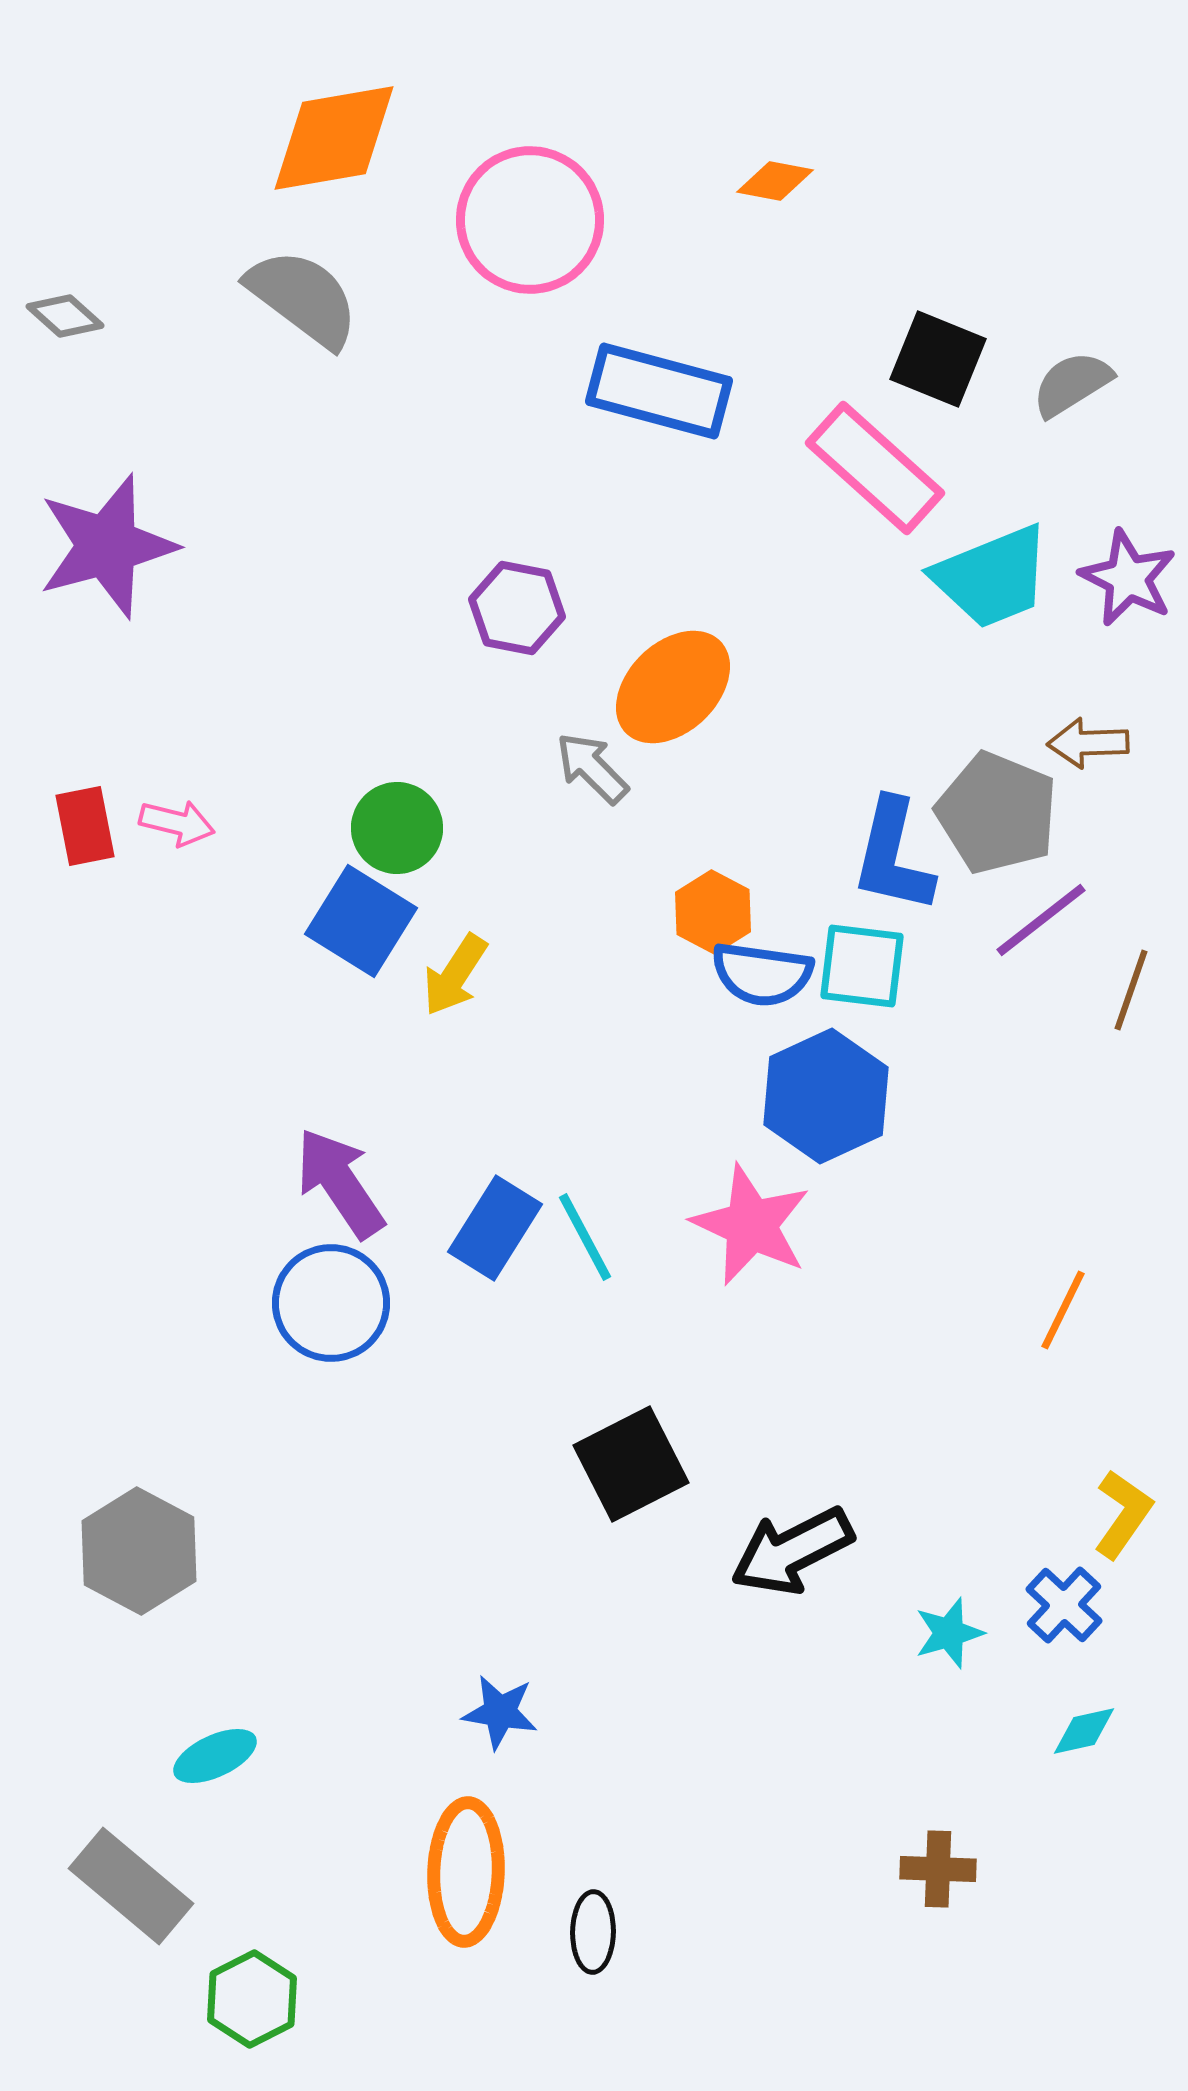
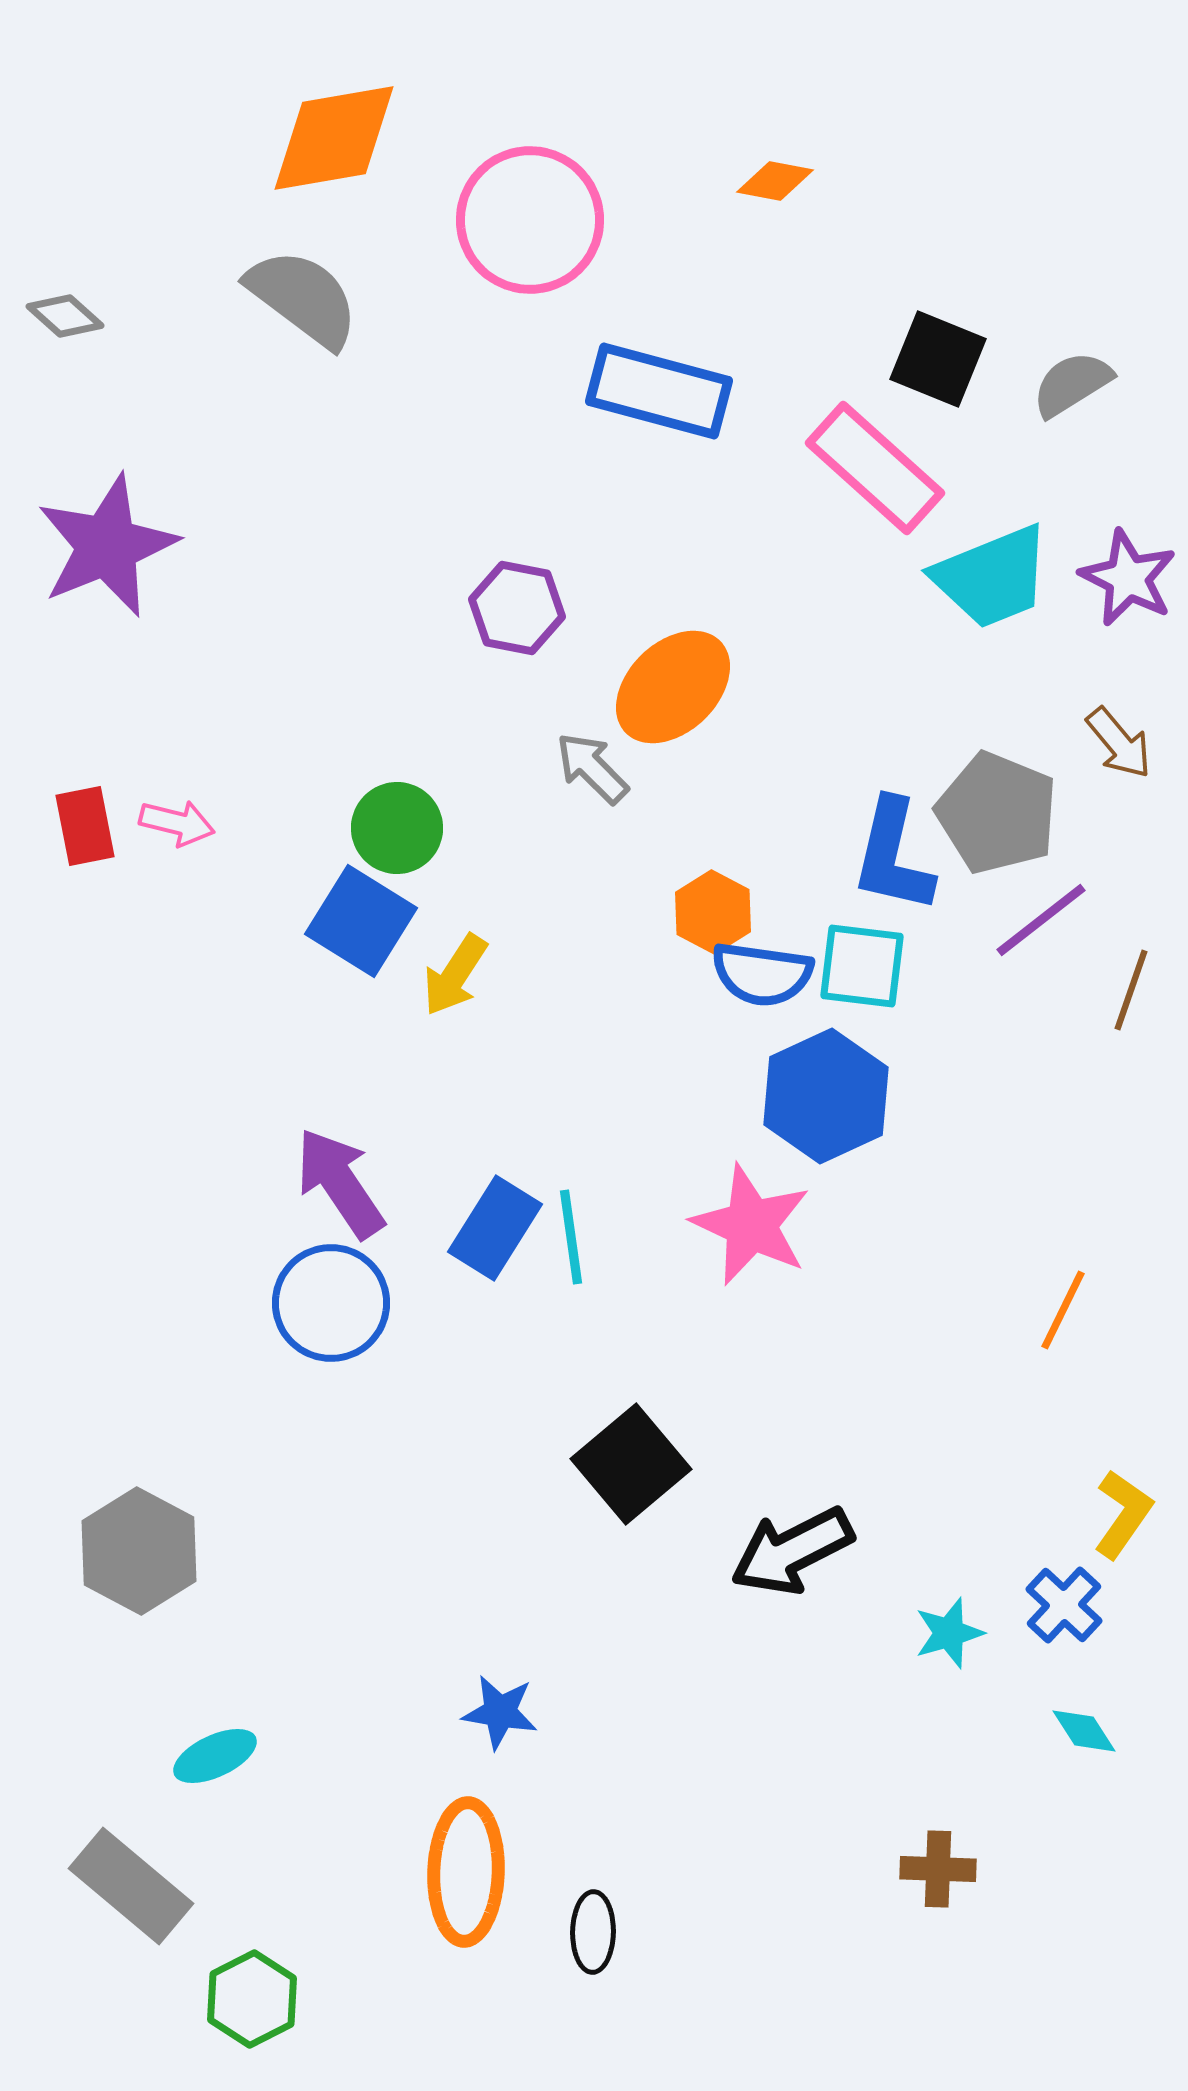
purple star at (107, 546): rotated 7 degrees counterclockwise
brown arrow at (1088, 743): moved 31 px right; rotated 128 degrees counterclockwise
cyan line at (585, 1237): moved 14 px left; rotated 20 degrees clockwise
black square at (631, 1464): rotated 13 degrees counterclockwise
cyan diamond at (1084, 1731): rotated 70 degrees clockwise
